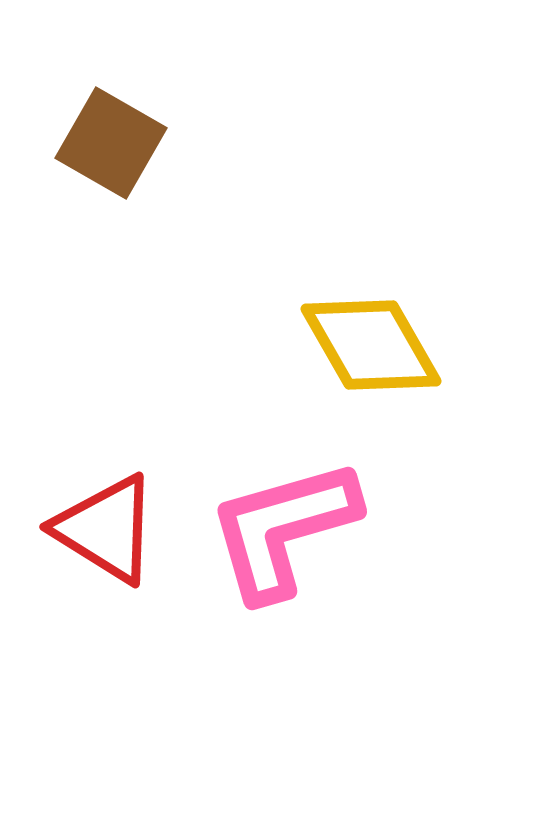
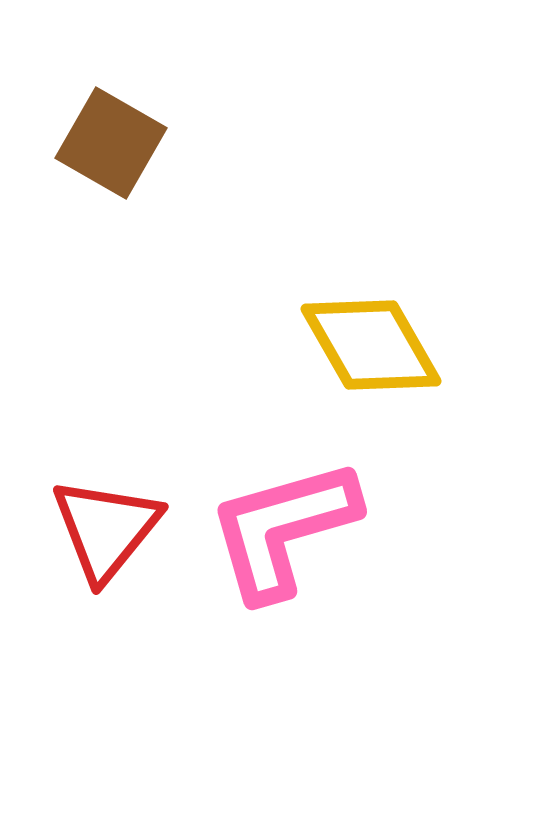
red triangle: rotated 37 degrees clockwise
